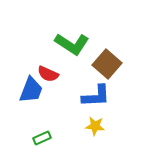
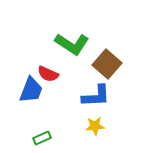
yellow star: rotated 12 degrees counterclockwise
